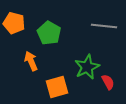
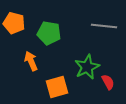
green pentagon: rotated 20 degrees counterclockwise
